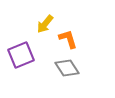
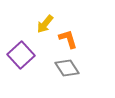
purple square: rotated 20 degrees counterclockwise
